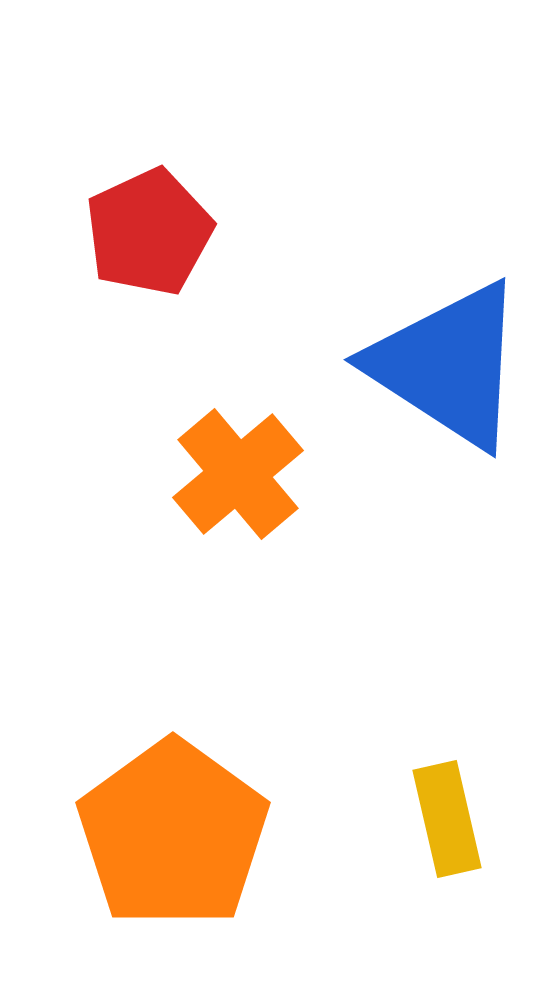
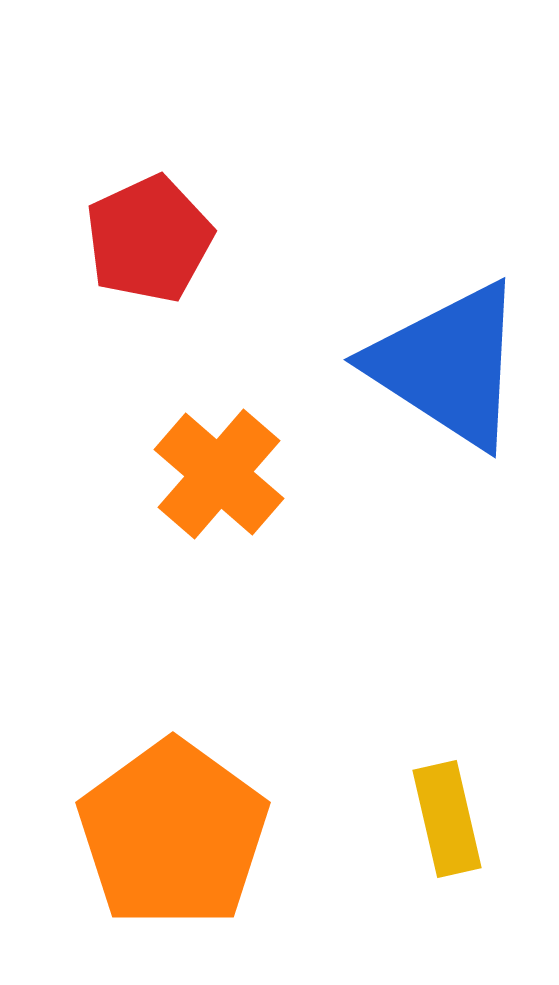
red pentagon: moved 7 px down
orange cross: moved 19 px left; rotated 9 degrees counterclockwise
